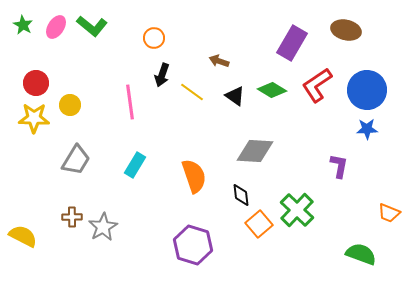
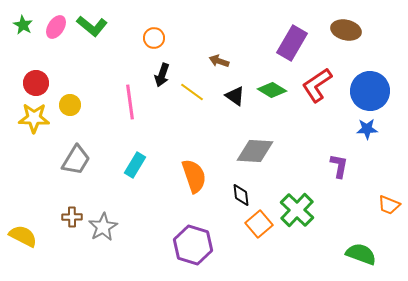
blue circle: moved 3 px right, 1 px down
orange trapezoid: moved 8 px up
